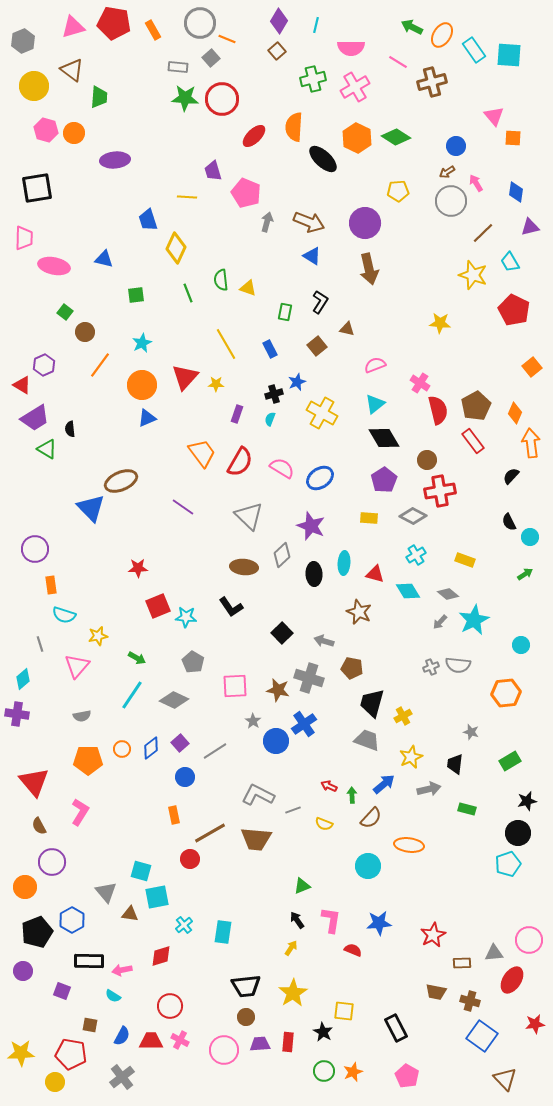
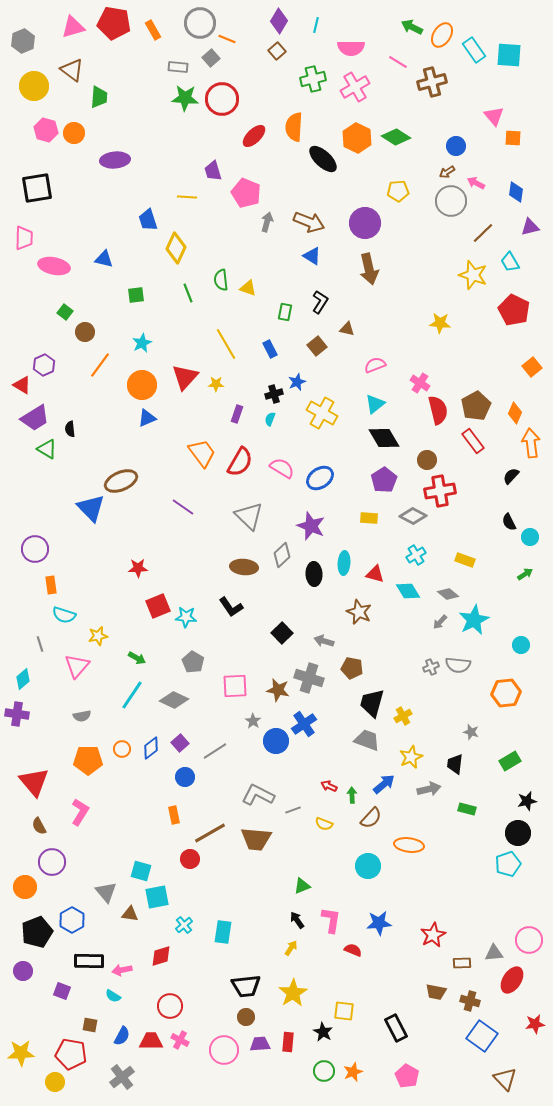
pink arrow at (476, 183): rotated 30 degrees counterclockwise
